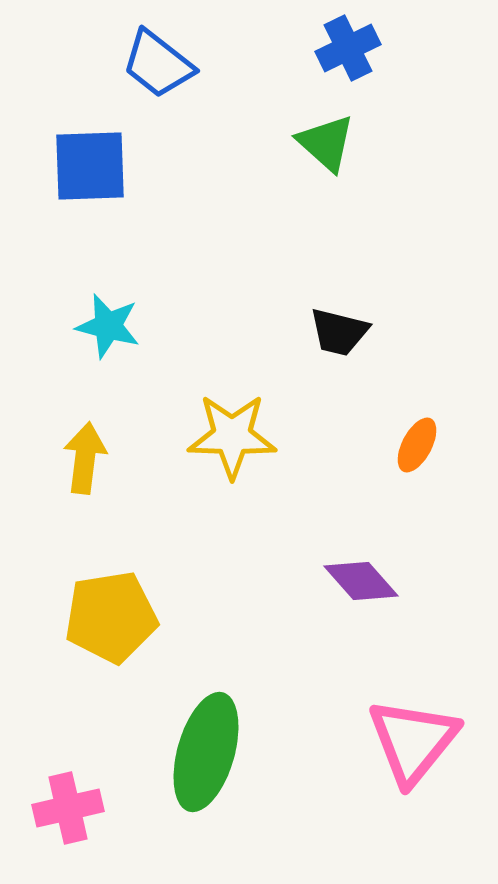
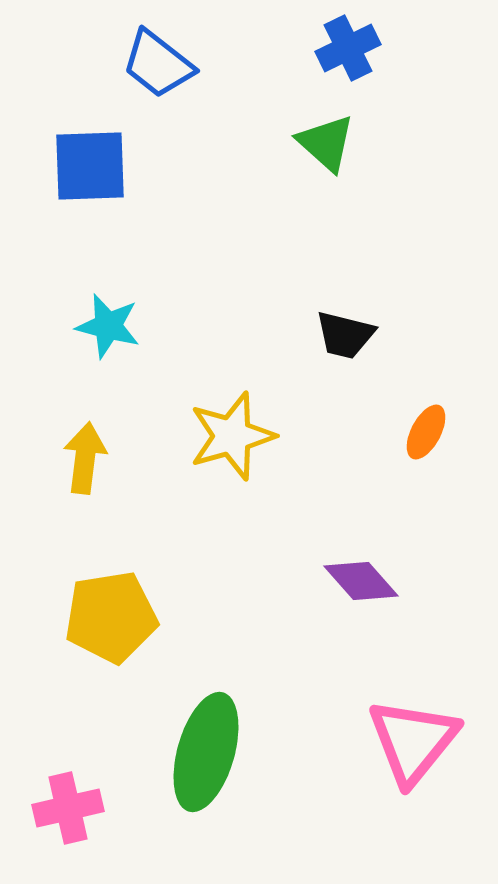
black trapezoid: moved 6 px right, 3 px down
yellow star: rotated 18 degrees counterclockwise
orange ellipse: moved 9 px right, 13 px up
